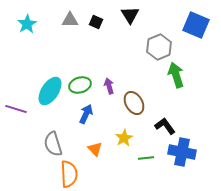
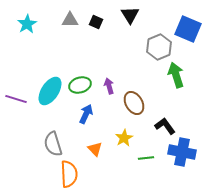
blue square: moved 8 px left, 4 px down
purple line: moved 10 px up
